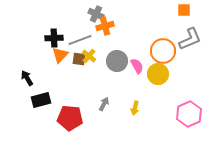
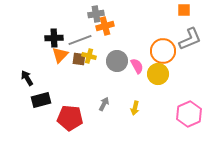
gray cross: rotated 35 degrees counterclockwise
yellow cross: rotated 24 degrees counterclockwise
